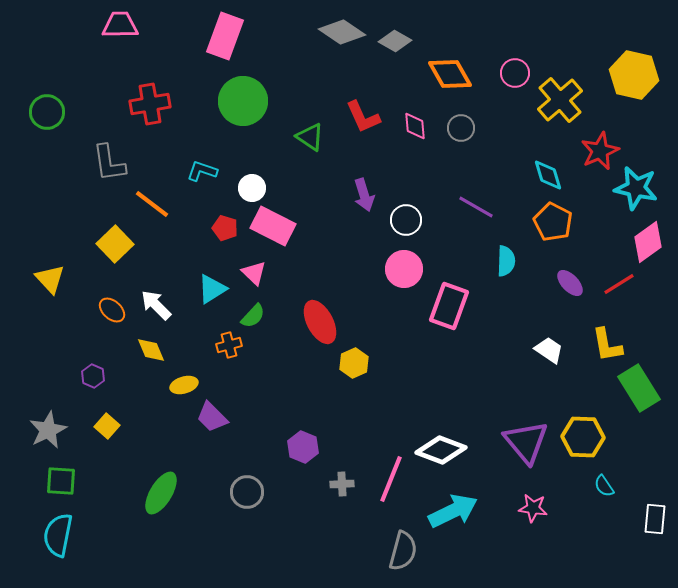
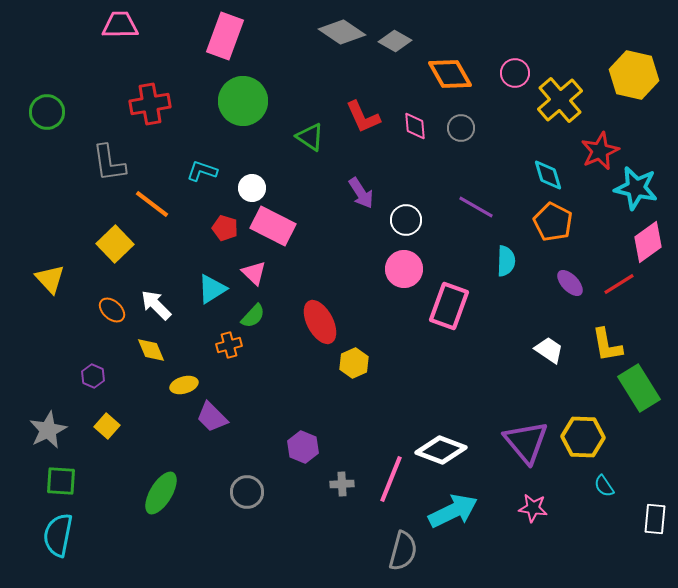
purple arrow at (364, 195): moved 3 px left, 2 px up; rotated 16 degrees counterclockwise
